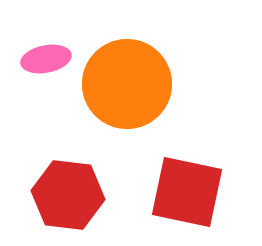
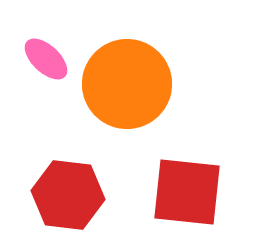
pink ellipse: rotated 54 degrees clockwise
red square: rotated 6 degrees counterclockwise
